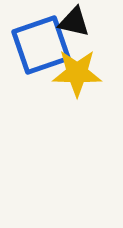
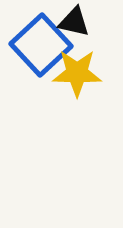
blue square: rotated 24 degrees counterclockwise
